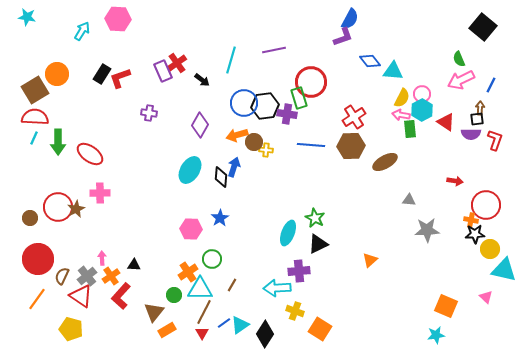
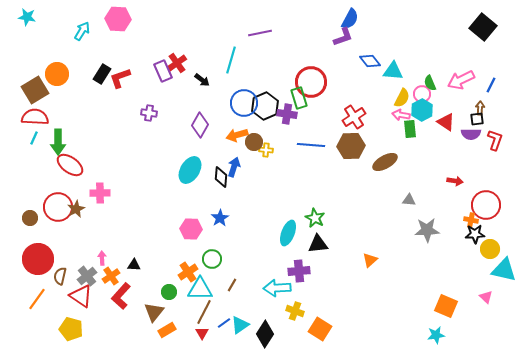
purple line at (274, 50): moved 14 px left, 17 px up
green semicircle at (459, 59): moved 29 px left, 24 px down
black hexagon at (265, 106): rotated 16 degrees counterclockwise
red ellipse at (90, 154): moved 20 px left, 11 px down
black triangle at (318, 244): rotated 20 degrees clockwise
brown semicircle at (62, 276): moved 2 px left; rotated 12 degrees counterclockwise
green circle at (174, 295): moved 5 px left, 3 px up
